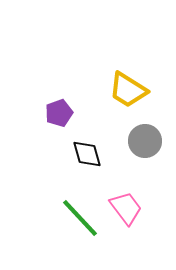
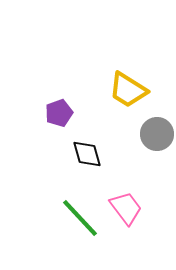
gray circle: moved 12 px right, 7 px up
